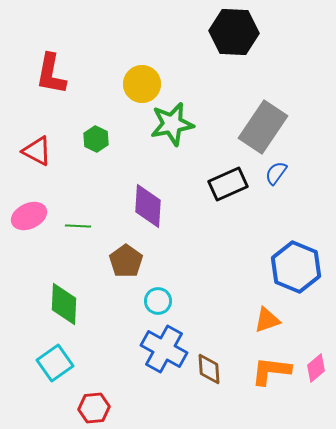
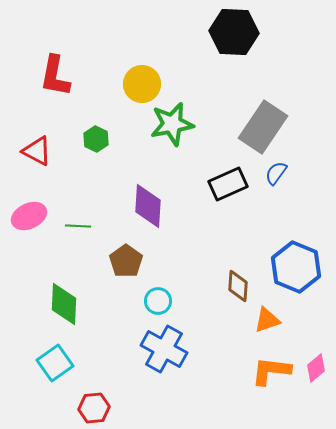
red L-shape: moved 4 px right, 2 px down
brown diamond: moved 29 px right, 83 px up; rotated 8 degrees clockwise
